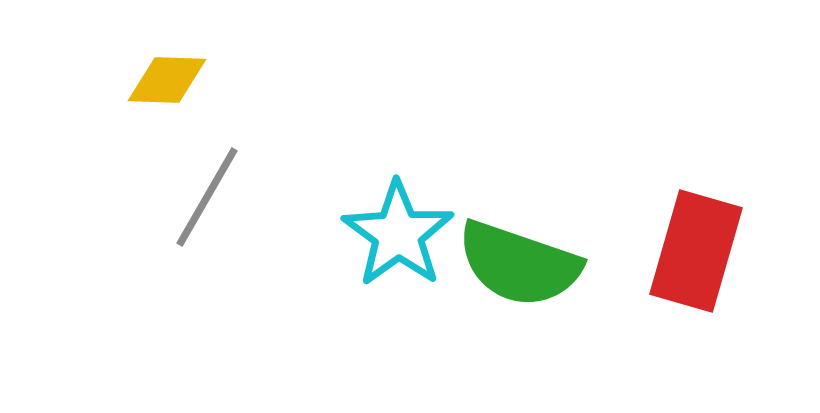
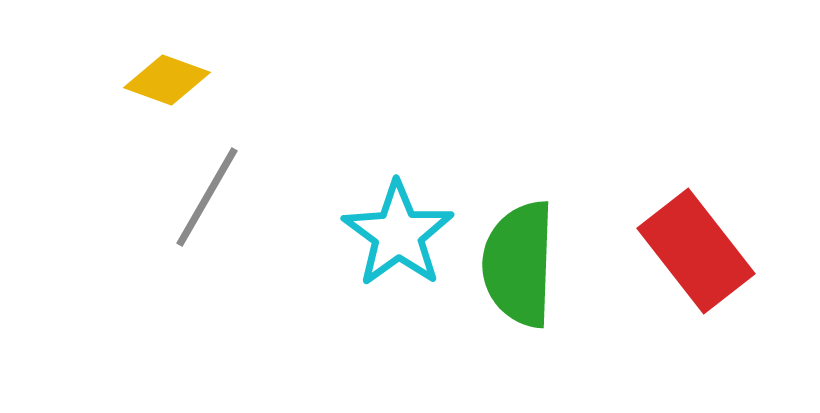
yellow diamond: rotated 18 degrees clockwise
red rectangle: rotated 54 degrees counterclockwise
green semicircle: rotated 73 degrees clockwise
